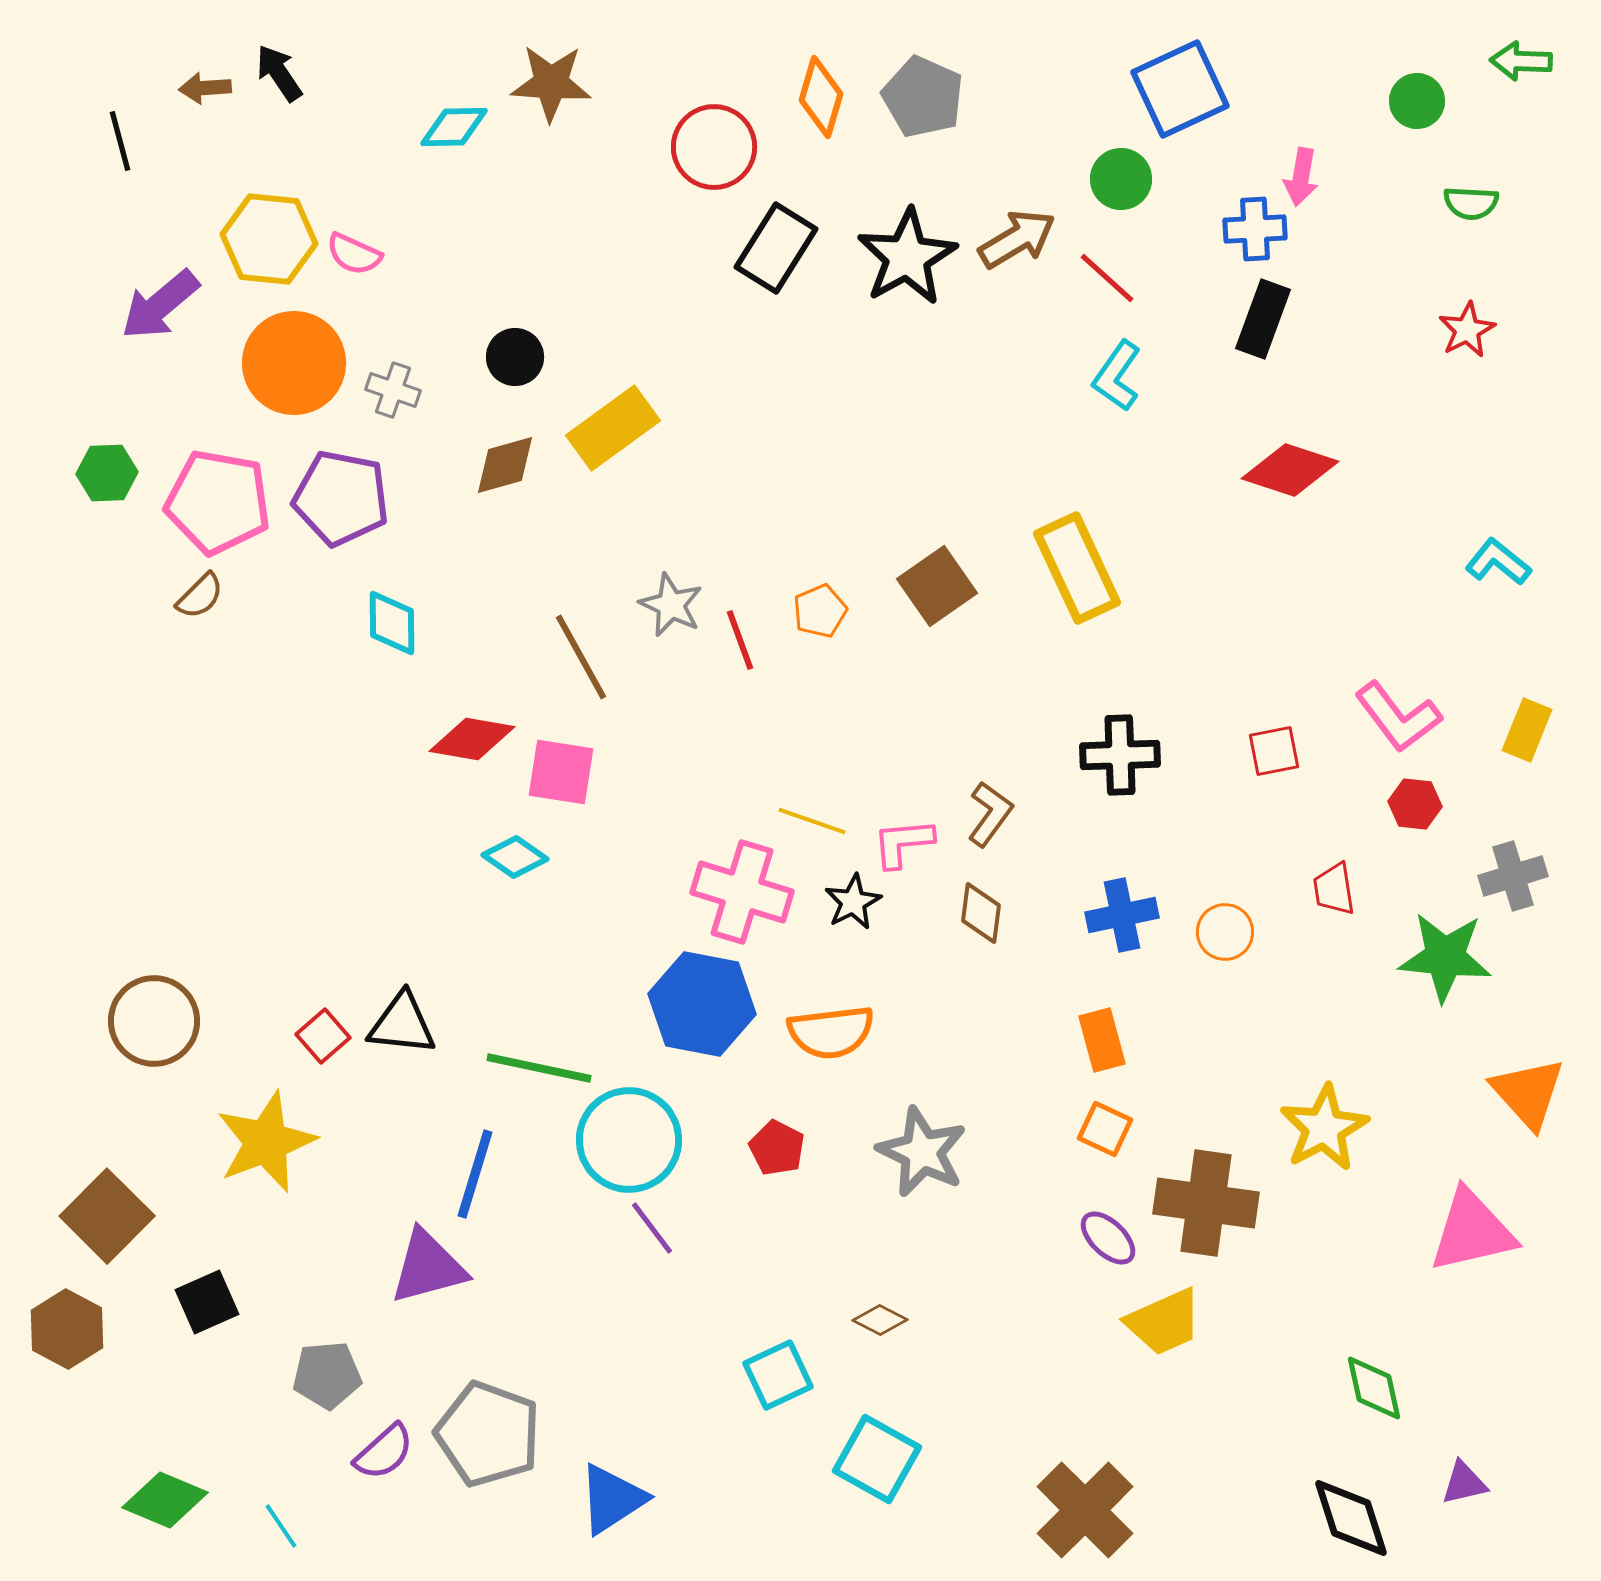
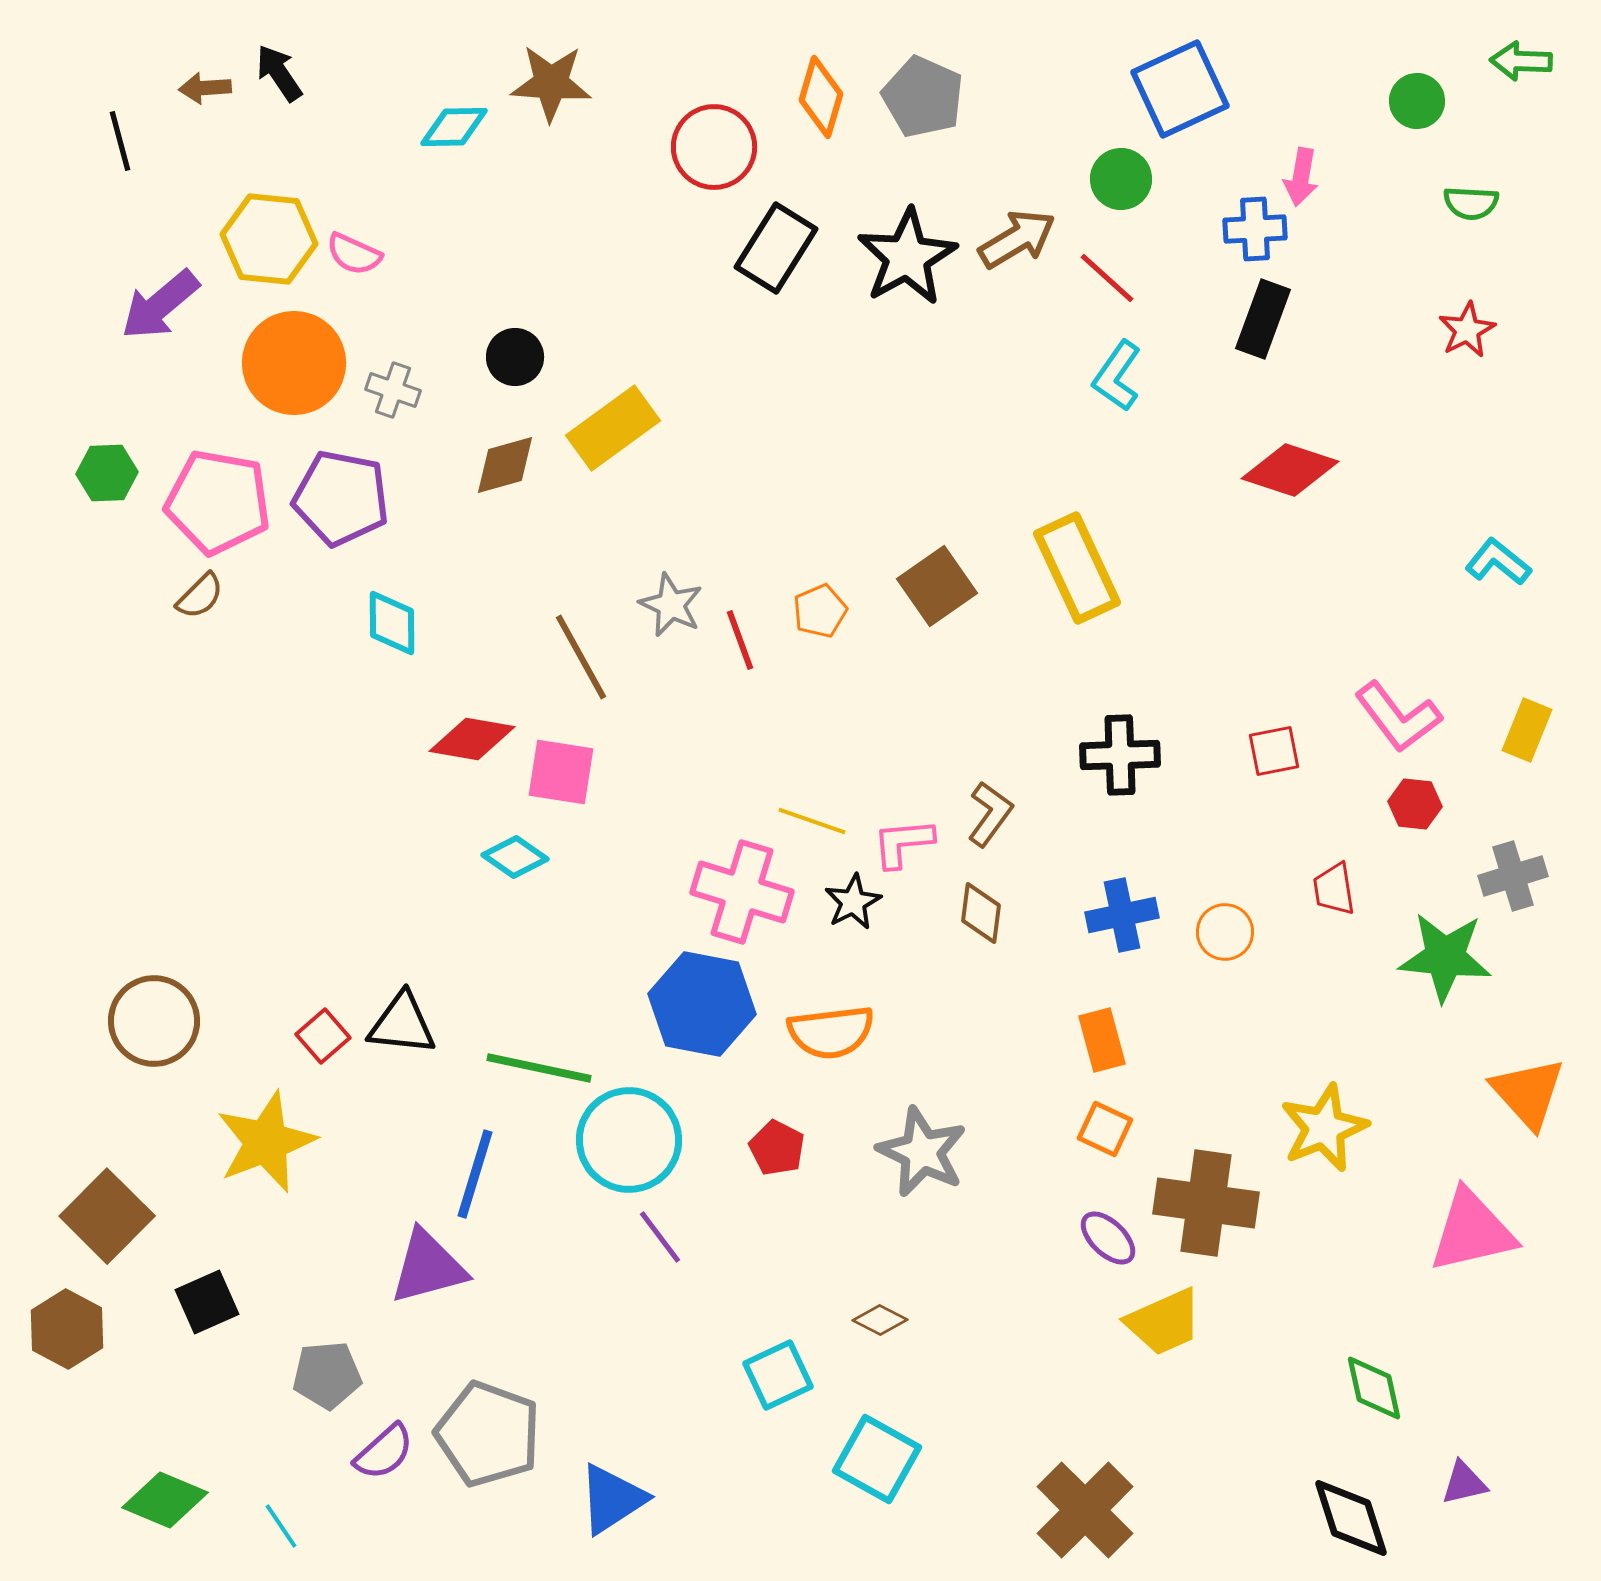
yellow star at (1324, 1128): rotated 6 degrees clockwise
purple line at (652, 1228): moved 8 px right, 9 px down
